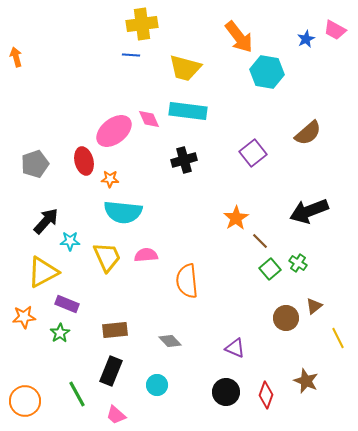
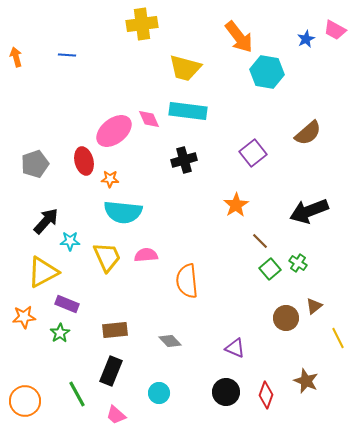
blue line at (131, 55): moved 64 px left
orange star at (236, 218): moved 13 px up
cyan circle at (157, 385): moved 2 px right, 8 px down
